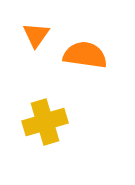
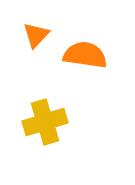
orange triangle: rotated 8 degrees clockwise
